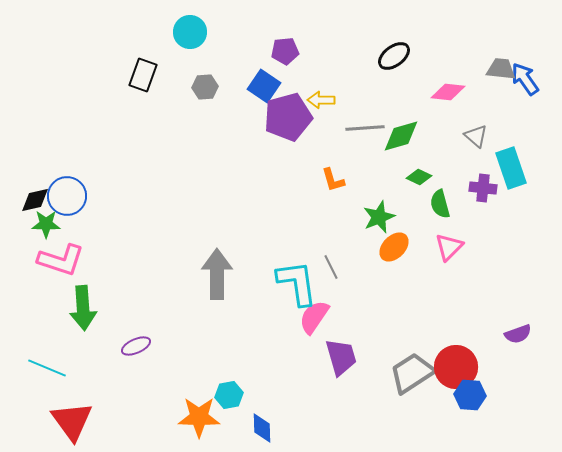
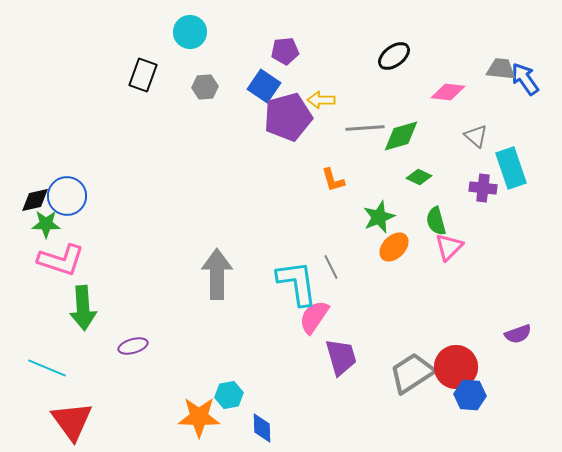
green semicircle at (440, 204): moved 4 px left, 17 px down
purple ellipse at (136, 346): moved 3 px left; rotated 8 degrees clockwise
